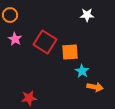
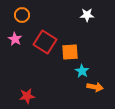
orange circle: moved 12 px right
red star: moved 2 px left, 2 px up
